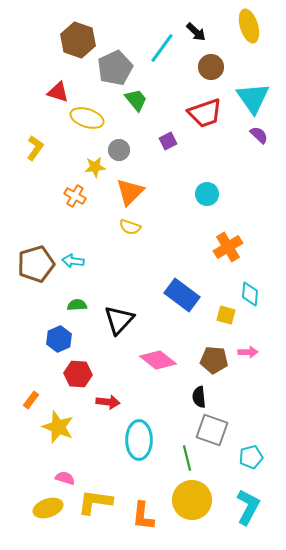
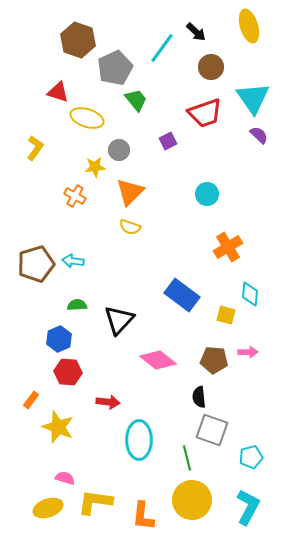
red hexagon at (78, 374): moved 10 px left, 2 px up
